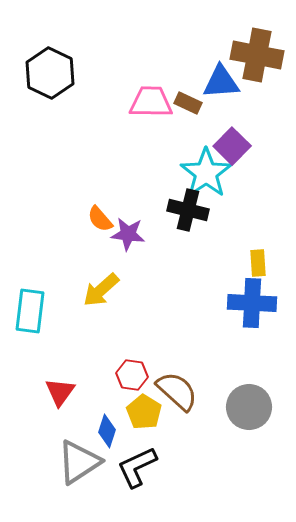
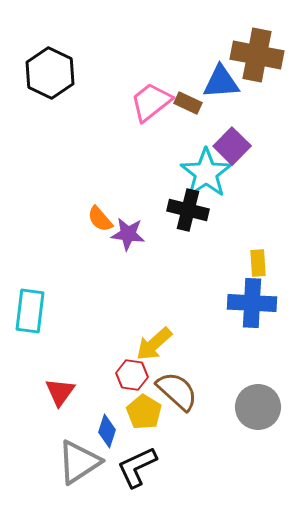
pink trapezoid: rotated 39 degrees counterclockwise
yellow arrow: moved 53 px right, 54 px down
gray circle: moved 9 px right
